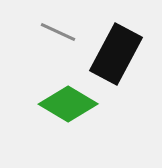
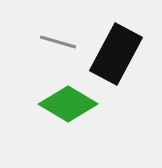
gray line: moved 10 px down; rotated 9 degrees counterclockwise
